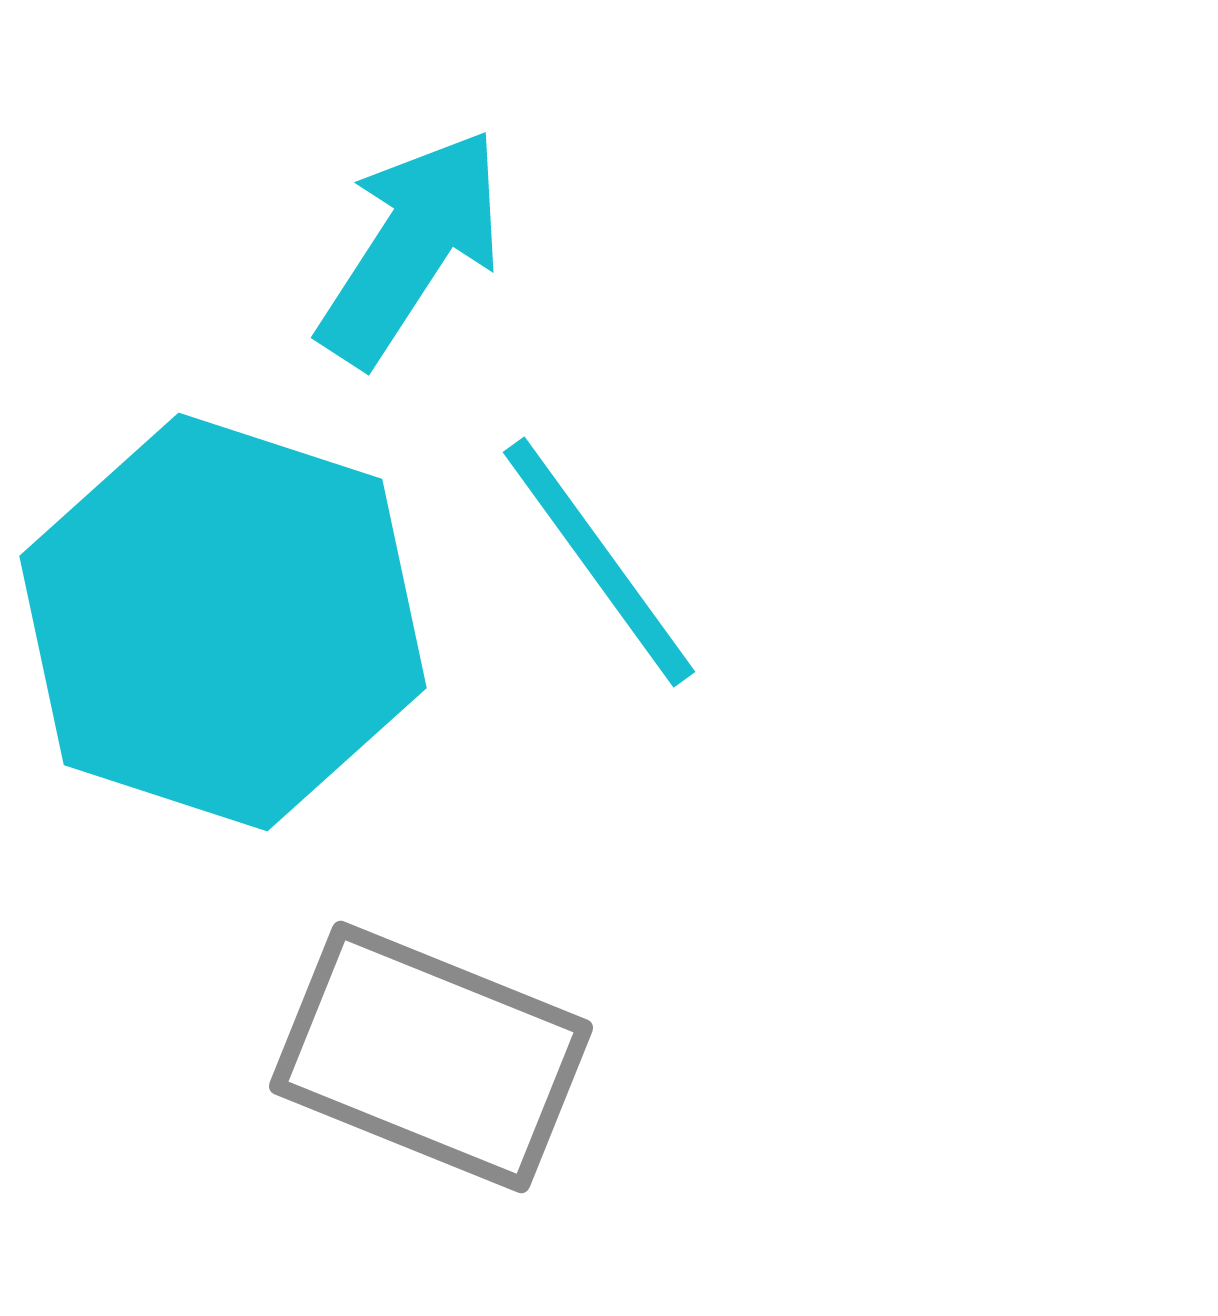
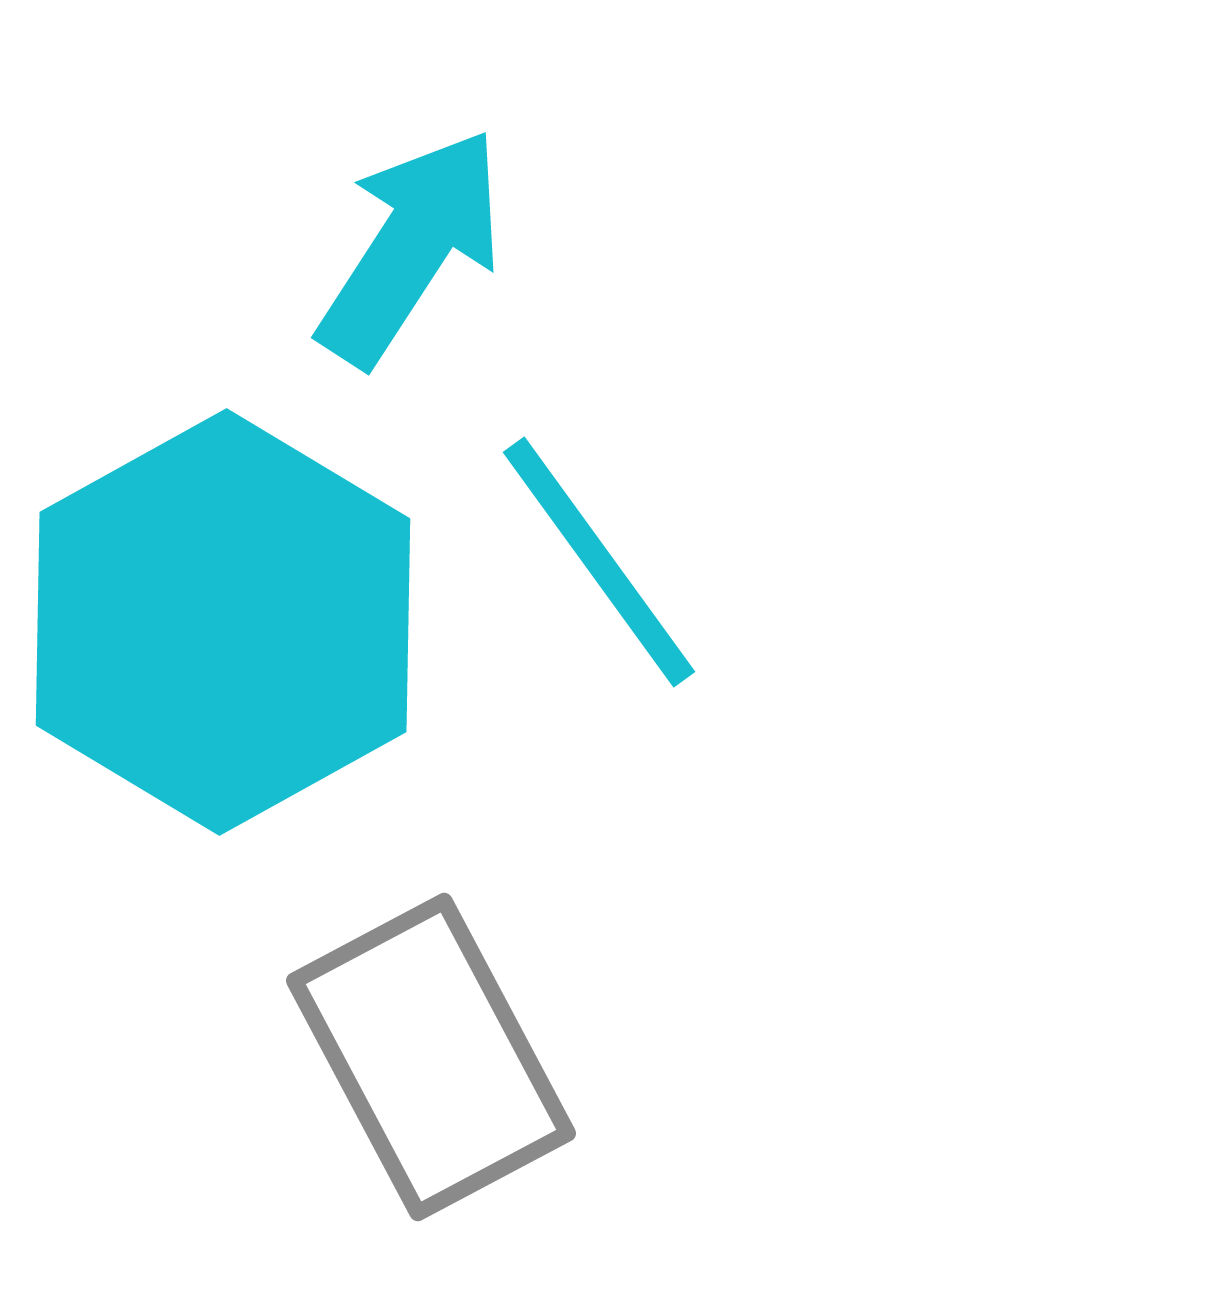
cyan hexagon: rotated 13 degrees clockwise
gray rectangle: rotated 40 degrees clockwise
